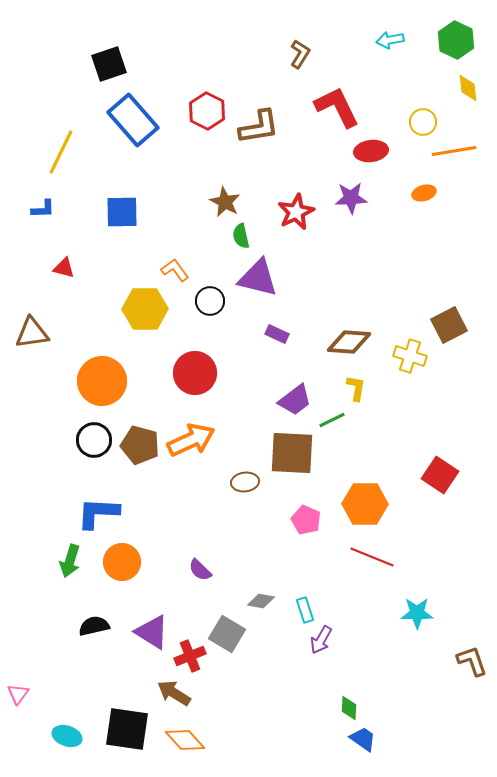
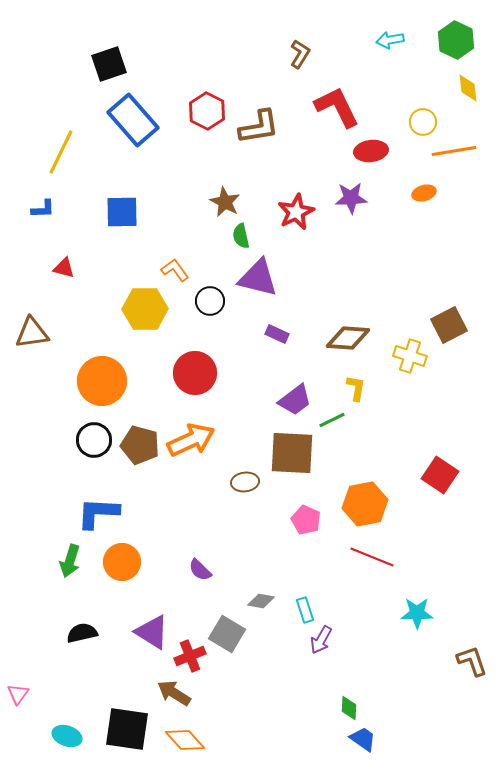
brown diamond at (349, 342): moved 1 px left, 4 px up
orange hexagon at (365, 504): rotated 12 degrees counterclockwise
black semicircle at (94, 626): moved 12 px left, 7 px down
